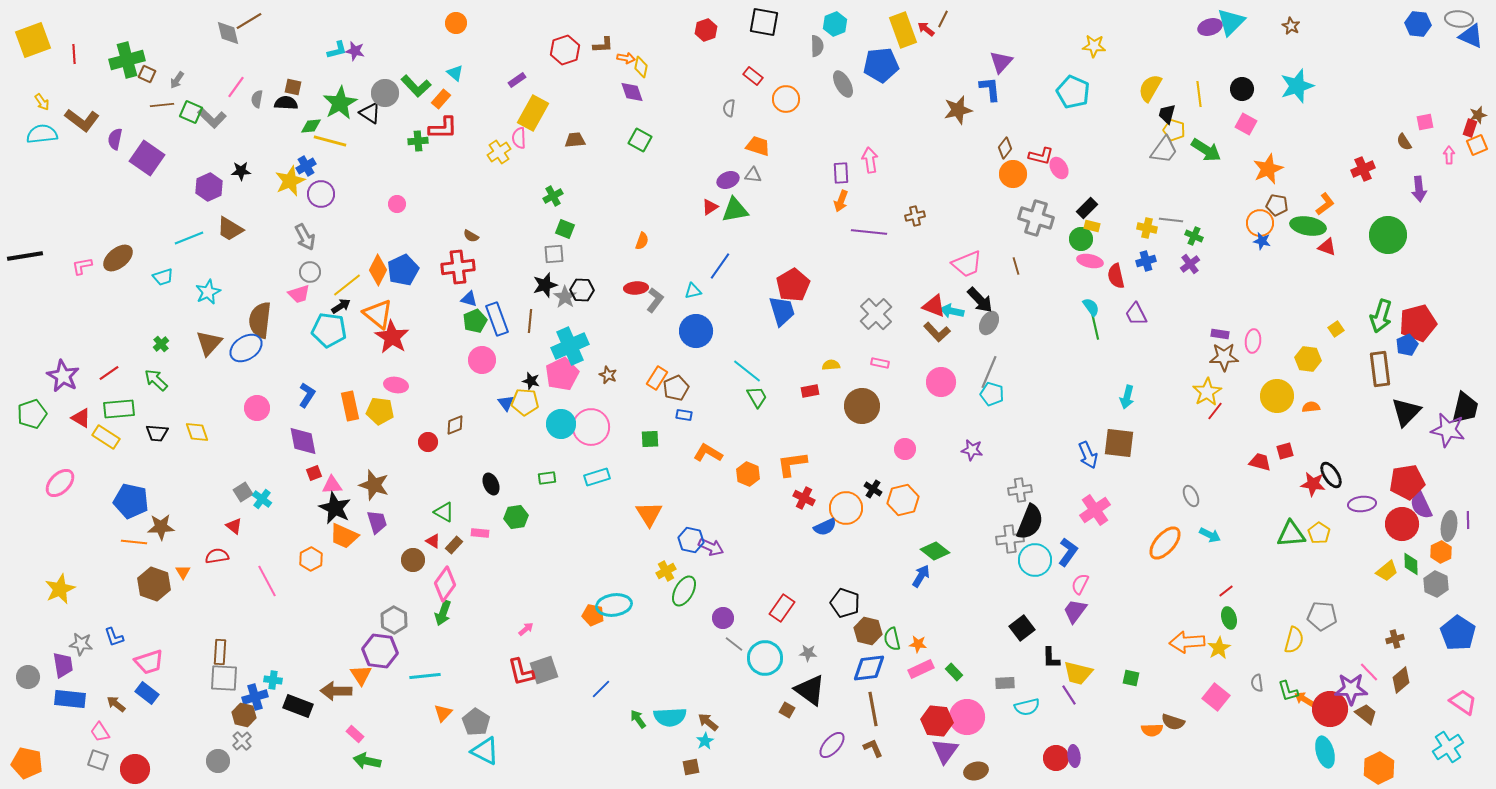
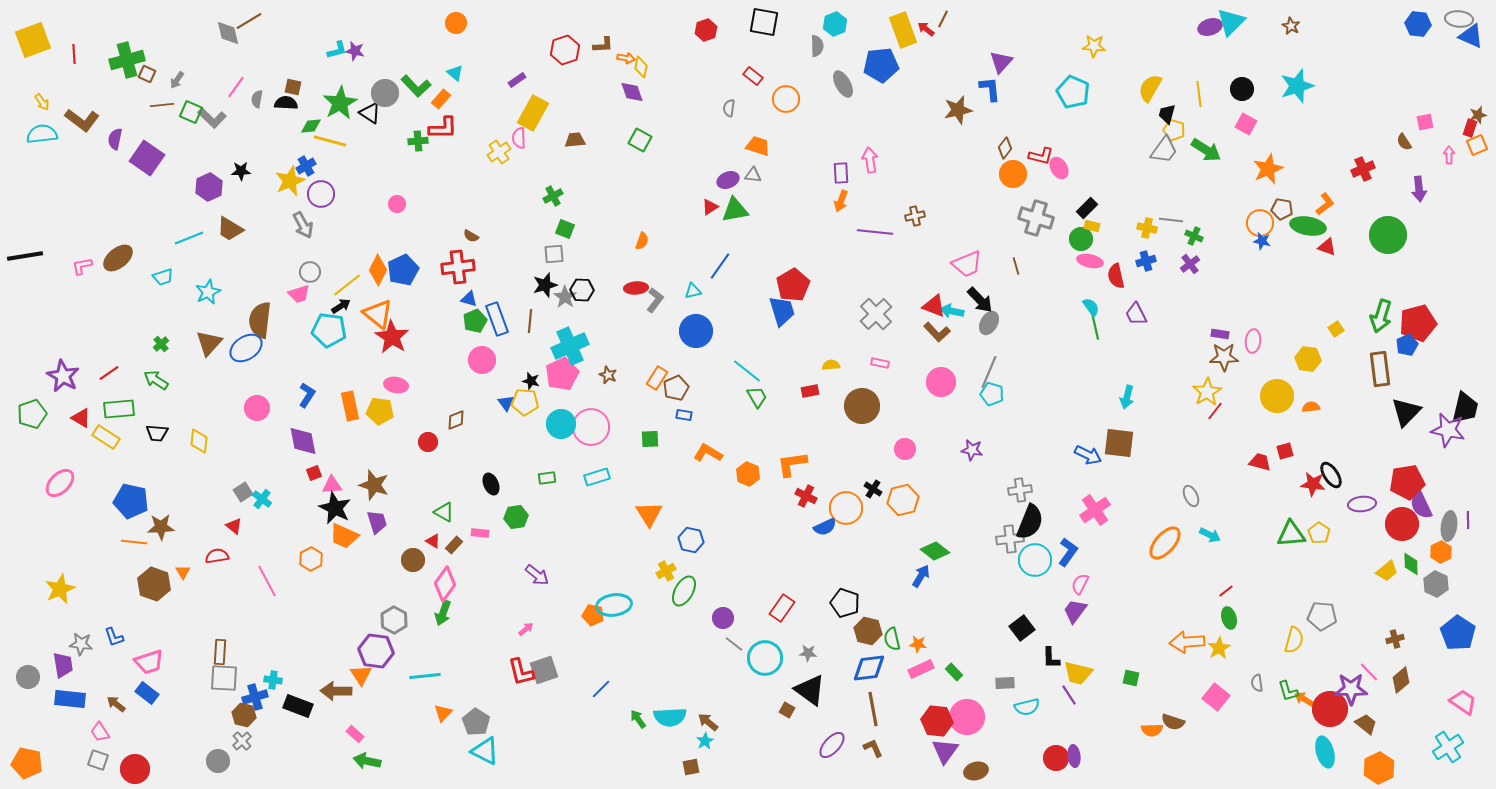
brown pentagon at (1277, 205): moved 5 px right, 4 px down
purple line at (869, 232): moved 6 px right
gray arrow at (305, 237): moved 2 px left, 12 px up
green arrow at (156, 380): rotated 10 degrees counterclockwise
brown diamond at (455, 425): moved 1 px right, 5 px up
yellow diamond at (197, 432): moved 2 px right, 9 px down; rotated 25 degrees clockwise
blue arrow at (1088, 455): rotated 40 degrees counterclockwise
red cross at (804, 498): moved 2 px right, 2 px up
purple arrow at (711, 547): moved 174 px left, 28 px down; rotated 15 degrees clockwise
purple hexagon at (380, 651): moved 4 px left
brown trapezoid at (1366, 714): moved 10 px down
